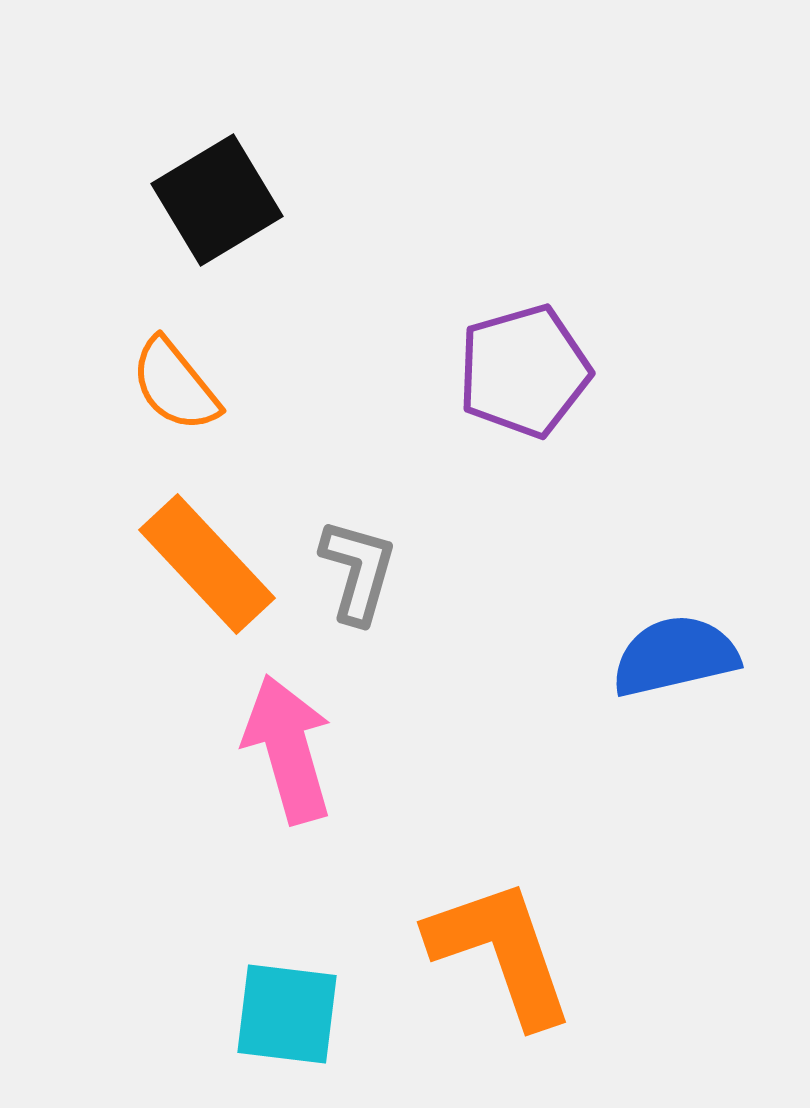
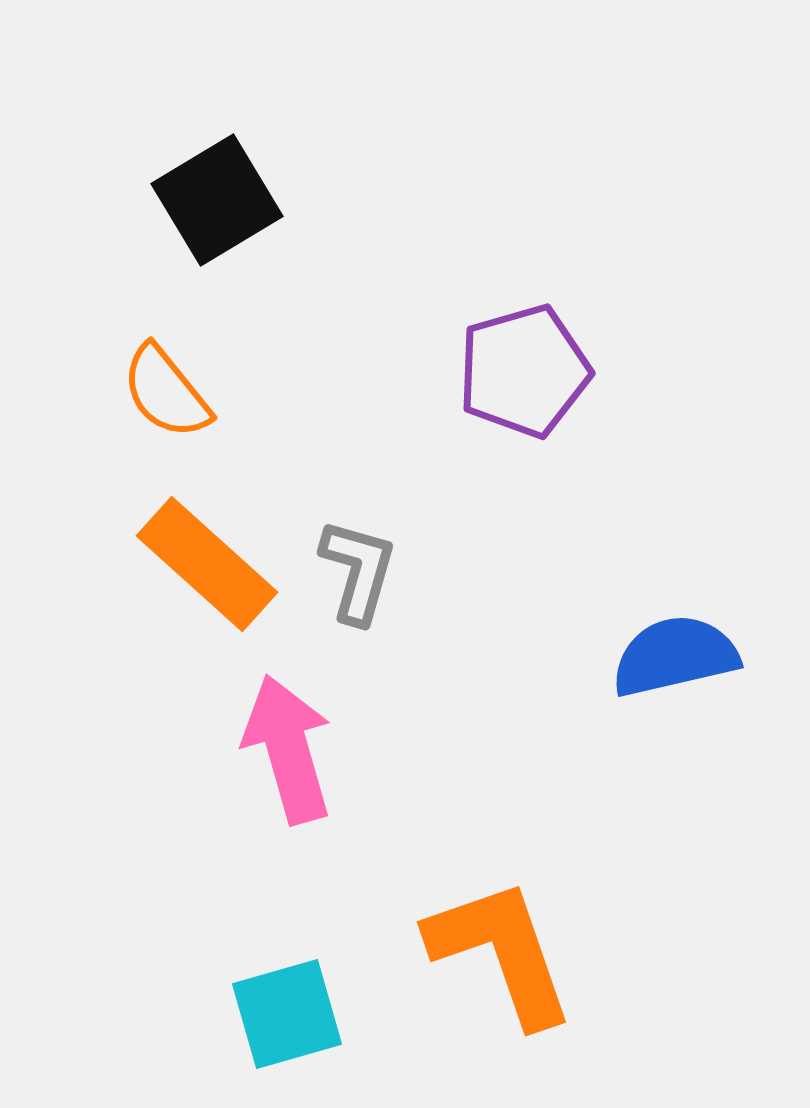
orange semicircle: moved 9 px left, 7 px down
orange rectangle: rotated 5 degrees counterclockwise
cyan square: rotated 23 degrees counterclockwise
